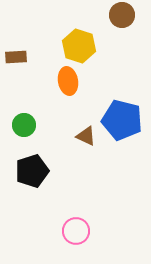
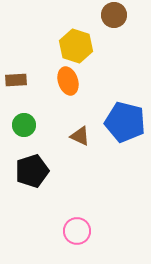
brown circle: moved 8 px left
yellow hexagon: moved 3 px left
brown rectangle: moved 23 px down
orange ellipse: rotated 8 degrees counterclockwise
blue pentagon: moved 3 px right, 2 px down
brown triangle: moved 6 px left
pink circle: moved 1 px right
